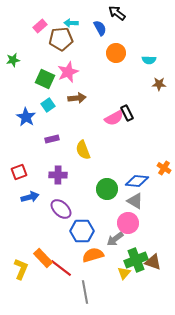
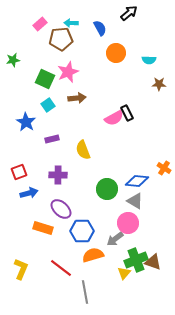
black arrow: moved 12 px right; rotated 102 degrees clockwise
pink rectangle: moved 2 px up
blue star: moved 5 px down
blue arrow: moved 1 px left, 4 px up
orange rectangle: moved 30 px up; rotated 30 degrees counterclockwise
